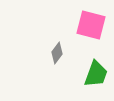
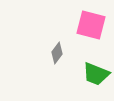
green trapezoid: rotated 92 degrees clockwise
